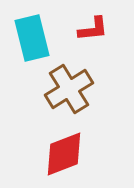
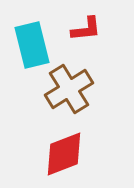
red L-shape: moved 7 px left
cyan rectangle: moved 7 px down
